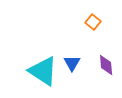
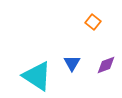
purple diamond: rotated 75 degrees clockwise
cyan triangle: moved 6 px left, 5 px down
